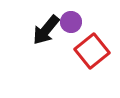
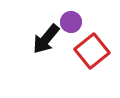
black arrow: moved 9 px down
